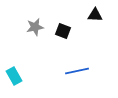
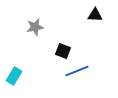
black square: moved 20 px down
blue line: rotated 10 degrees counterclockwise
cyan rectangle: rotated 60 degrees clockwise
